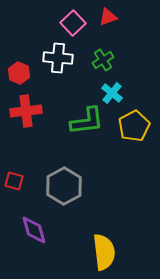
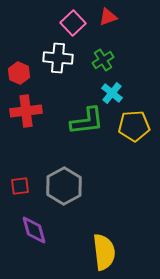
yellow pentagon: rotated 24 degrees clockwise
red square: moved 6 px right, 5 px down; rotated 24 degrees counterclockwise
